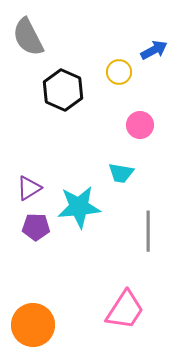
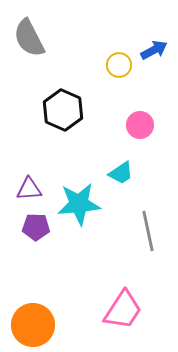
gray semicircle: moved 1 px right, 1 px down
yellow circle: moved 7 px up
black hexagon: moved 20 px down
cyan trapezoid: rotated 44 degrees counterclockwise
purple triangle: moved 1 px down; rotated 28 degrees clockwise
cyan star: moved 3 px up
gray line: rotated 12 degrees counterclockwise
pink trapezoid: moved 2 px left
